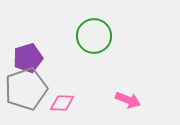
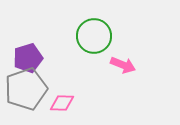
pink arrow: moved 5 px left, 35 px up
